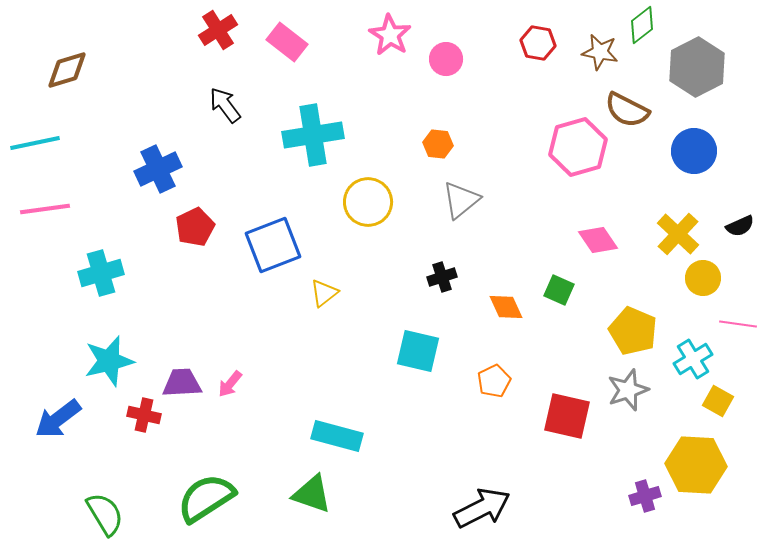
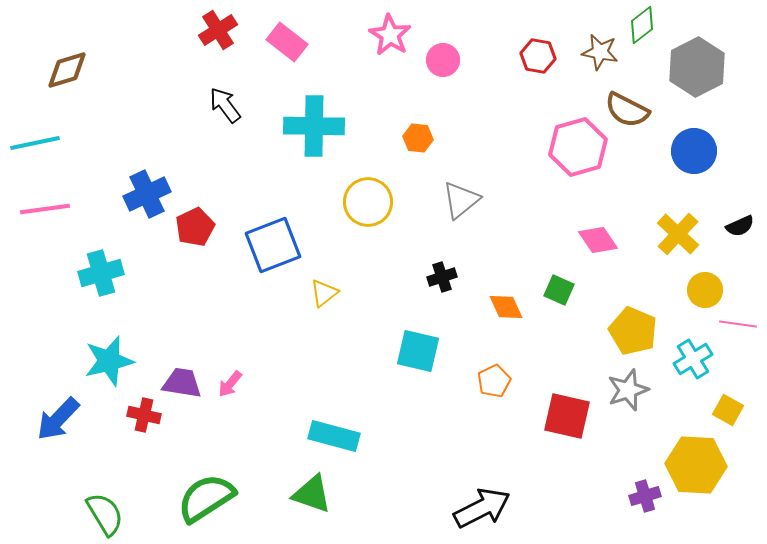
red hexagon at (538, 43): moved 13 px down
pink circle at (446, 59): moved 3 px left, 1 px down
cyan cross at (313, 135): moved 1 px right, 9 px up; rotated 10 degrees clockwise
orange hexagon at (438, 144): moved 20 px left, 6 px up
blue cross at (158, 169): moved 11 px left, 25 px down
yellow circle at (703, 278): moved 2 px right, 12 px down
purple trapezoid at (182, 383): rotated 12 degrees clockwise
yellow square at (718, 401): moved 10 px right, 9 px down
blue arrow at (58, 419): rotated 9 degrees counterclockwise
cyan rectangle at (337, 436): moved 3 px left
